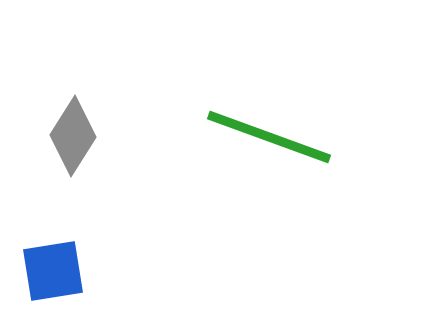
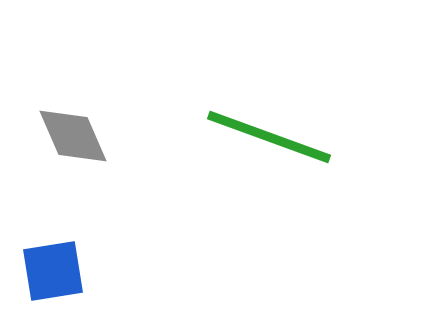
gray diamond: rotated 56 degrees counterclockwise
